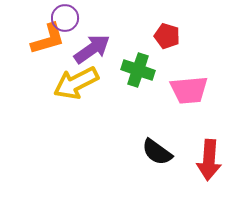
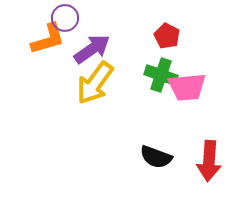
red pentagon: rotated 10 degrees clockwise
green cross: moved 23 px right, 5 px down
yellow arrow: moved 19 px right; rotated 27 degrees counterclockwise
pink trapezoid: moved 2 px left, 3 px up
black semicircle: moved 1 px left, 5 px down; rotated 16 degrees counterclockwise
red arrow: moved 1 px down
